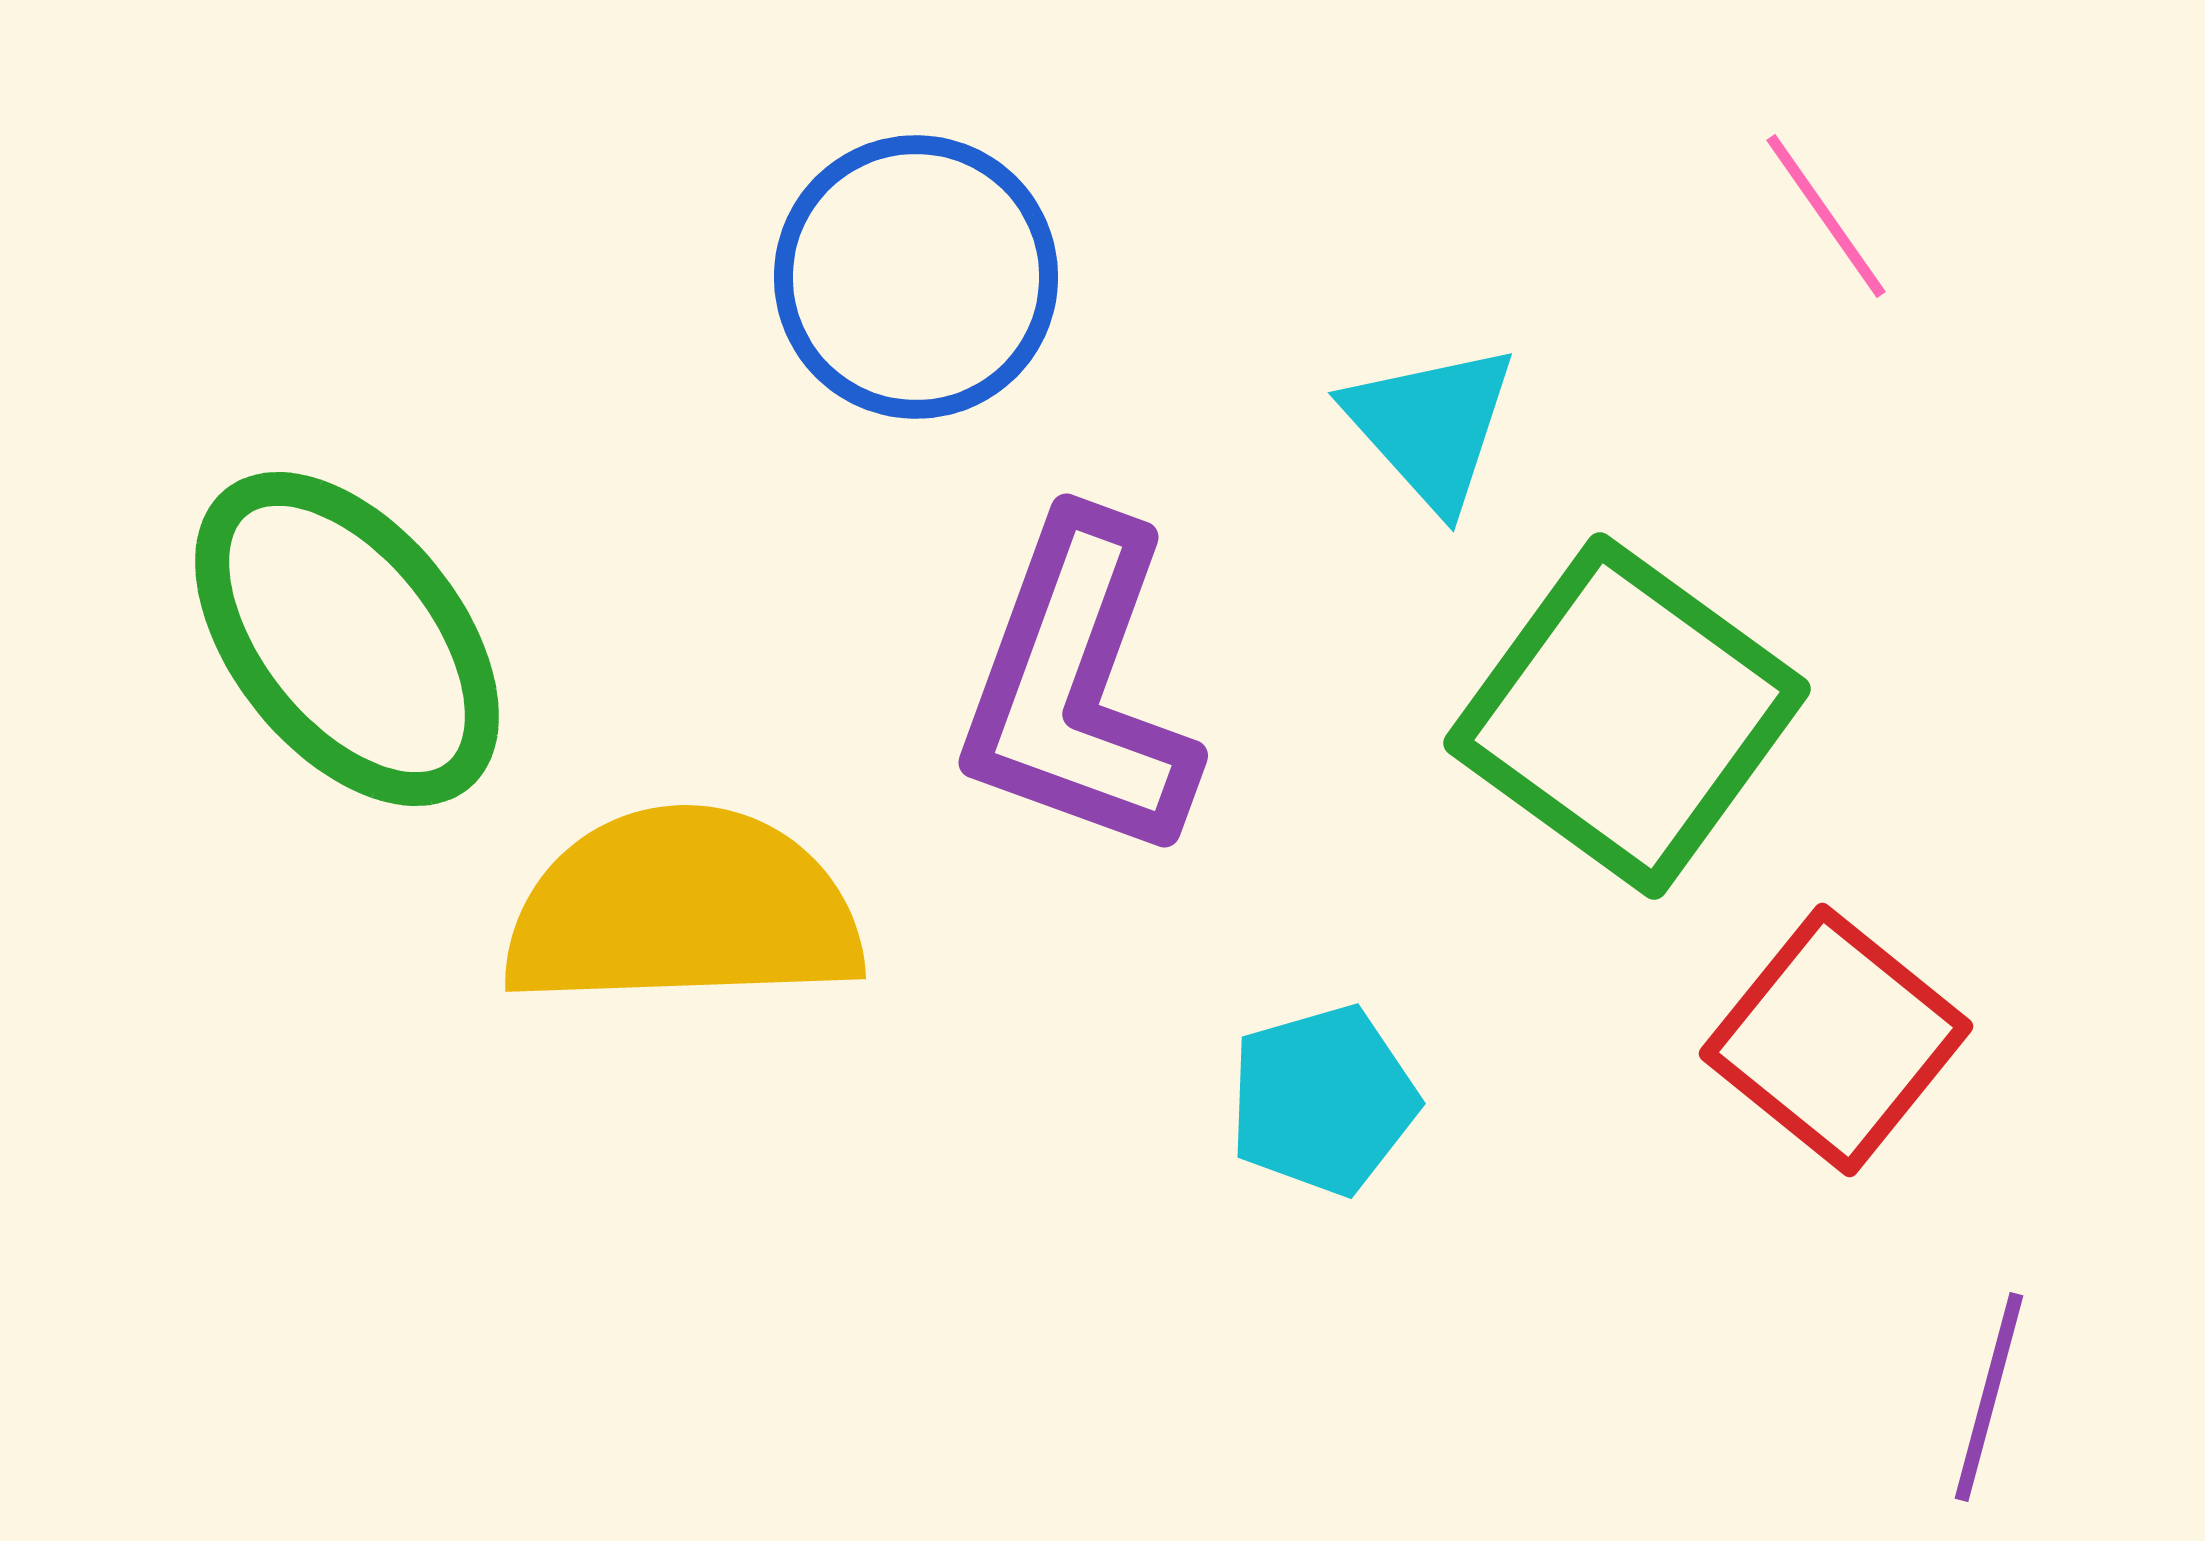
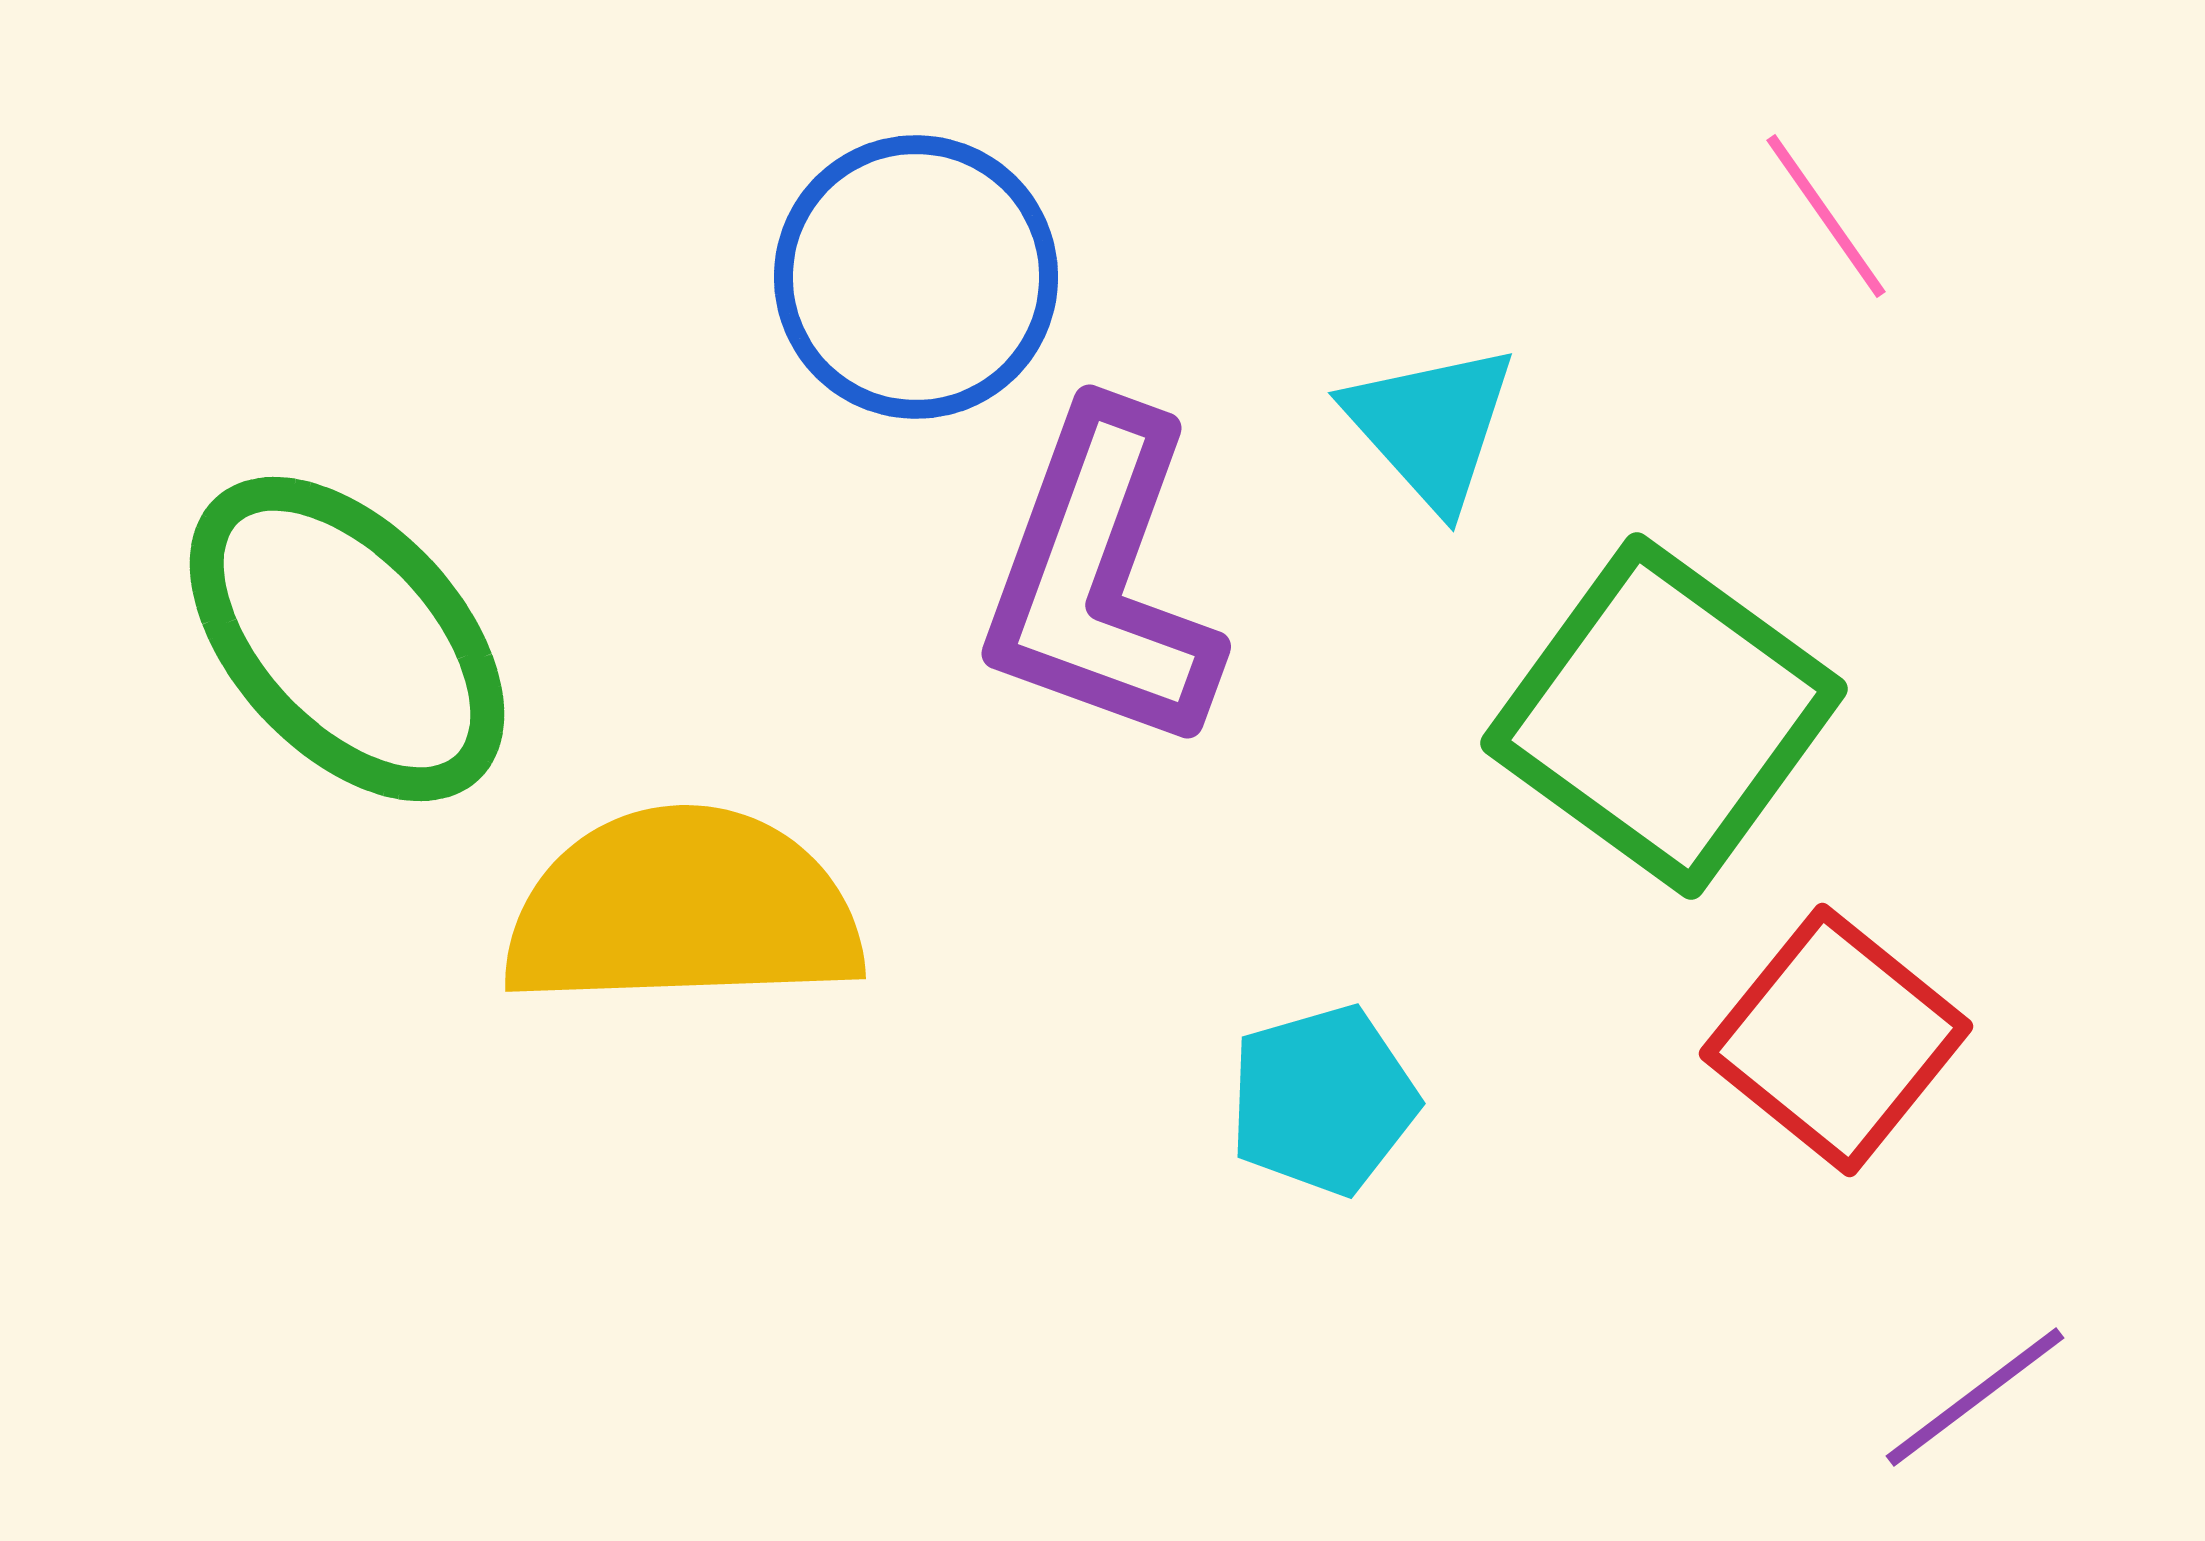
green ellipse: rotated 4 degrees counterclockwise
purple L-shape: moved 23 px right, 109 px up
green square: moved 37 px right
purple line: moved 14 px left; rotated 38 degrees clockwise
